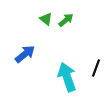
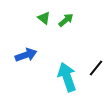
green triangle: moved 2 px left, 1 px up
blue arrow: moved 1 px right, 1 px down; rotated 20 degrees clockwise
black line: rotated 18 degrees clockwise
